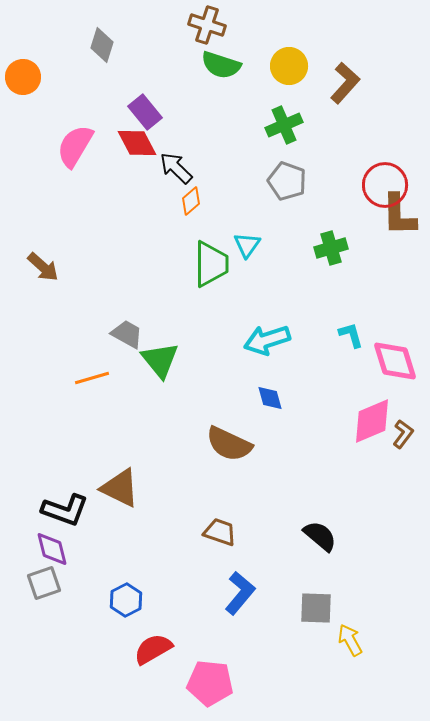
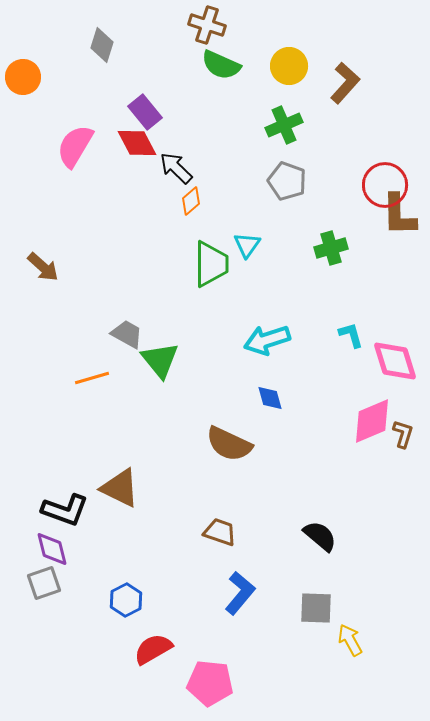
green semicircle at (221, 65): rotated 6 degrees clockwise
brown L-shape at (403, 434): rotated 20 degrees counterclockwise
